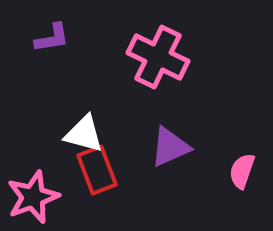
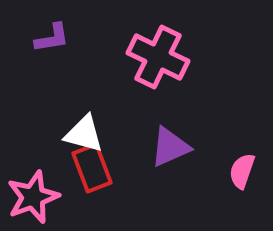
red rectangle: moved 5 px left, 2 px up
